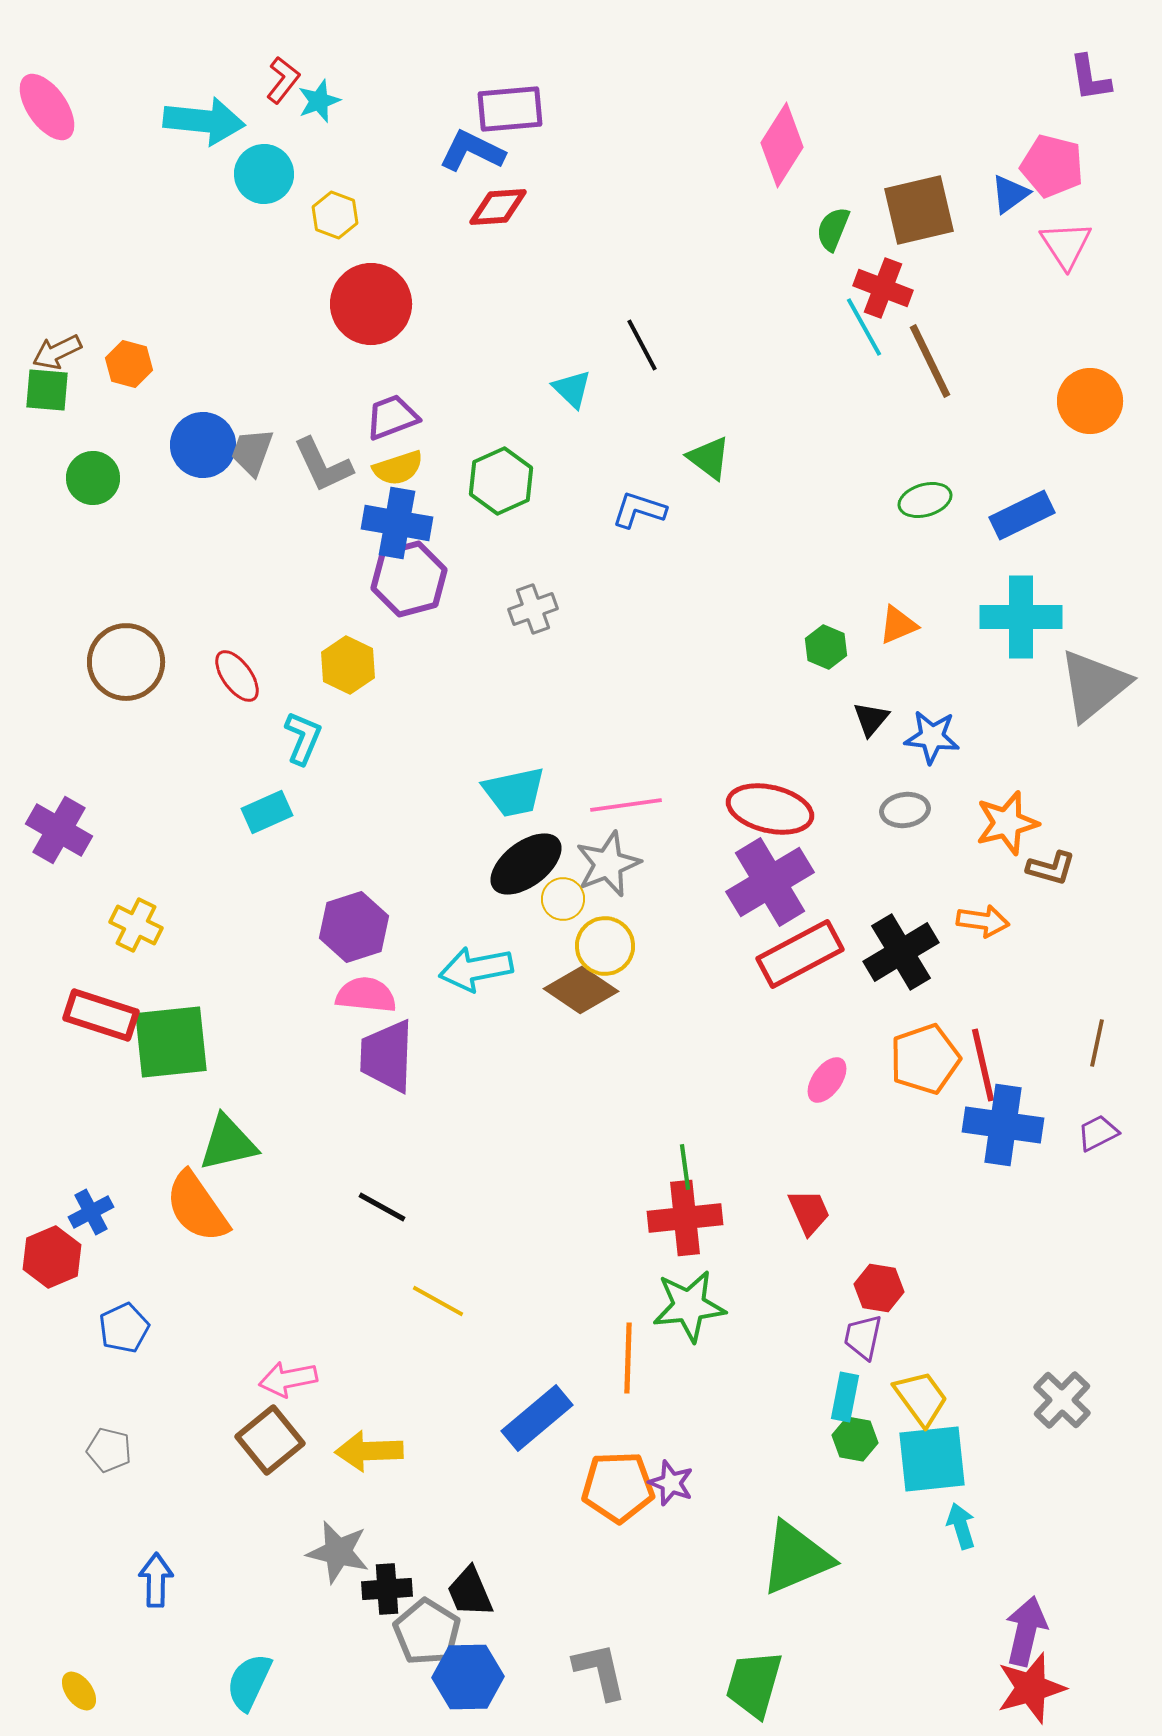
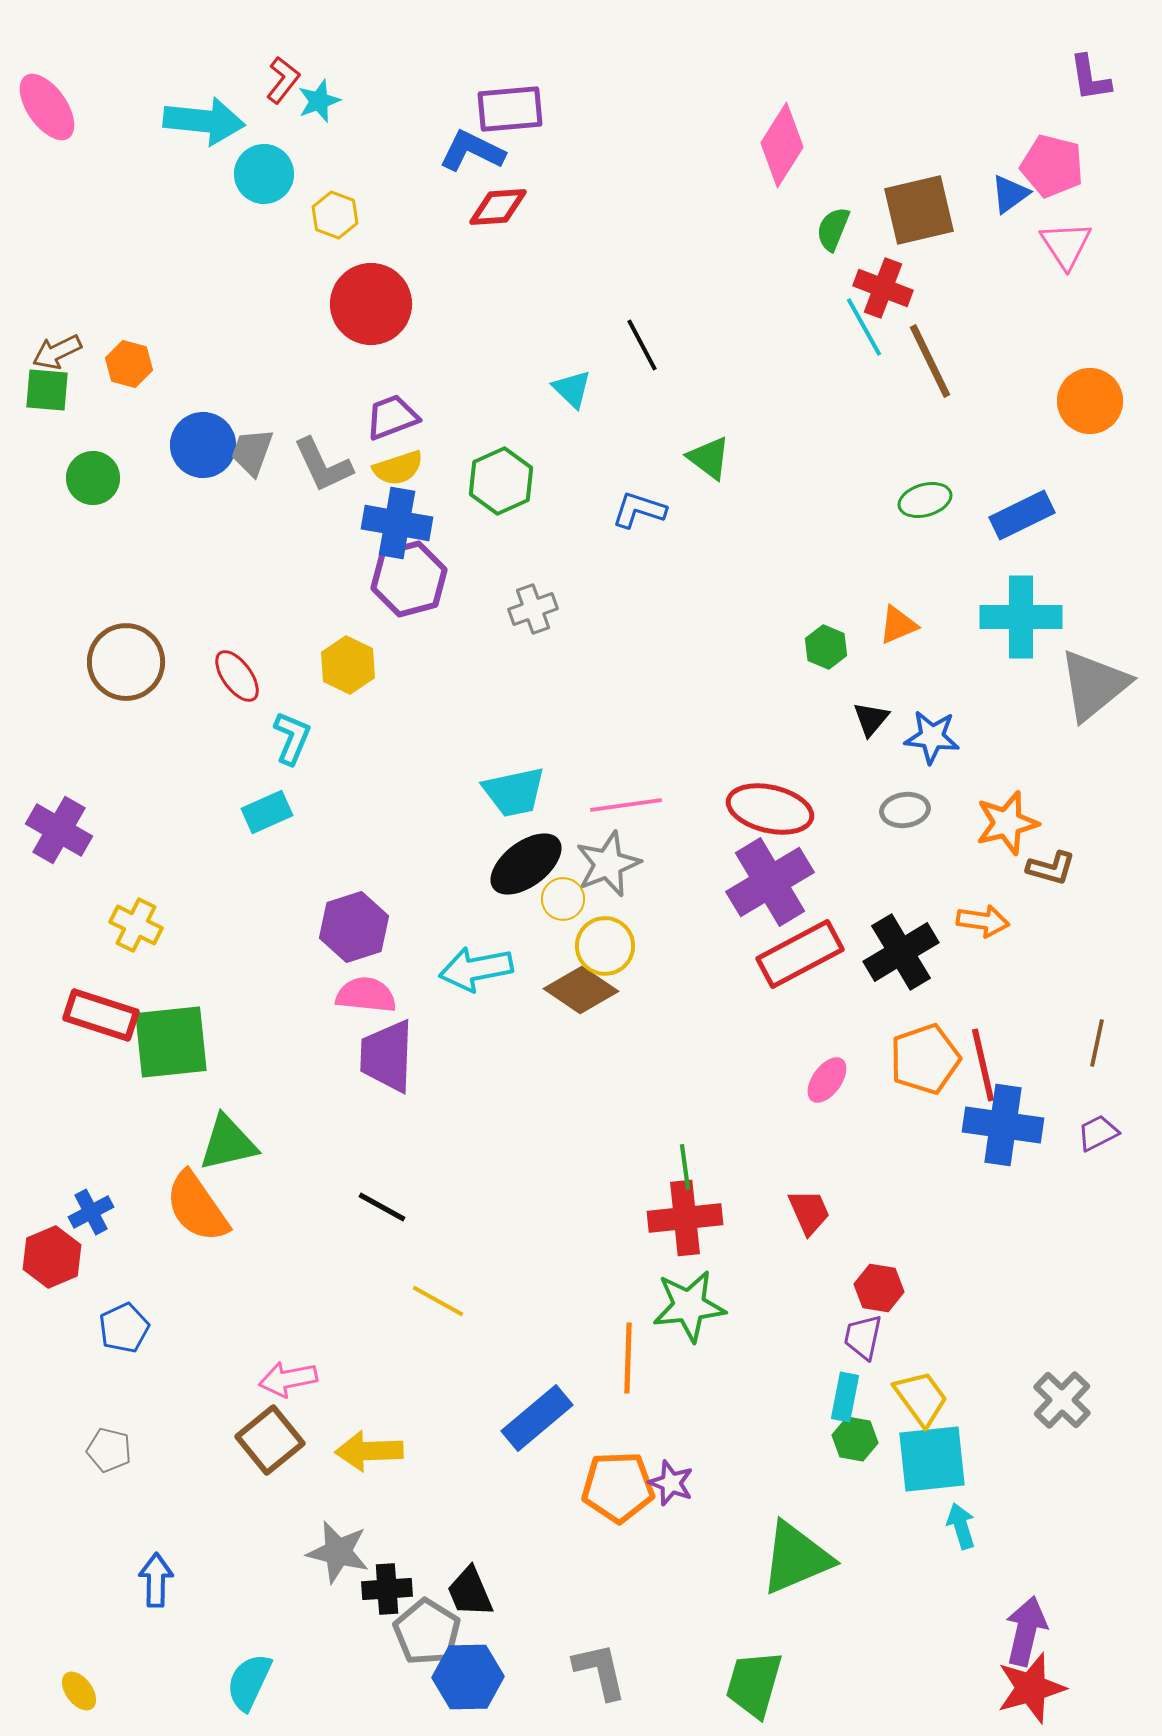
cyan L-shape at (303, 738): moved 11 px left
